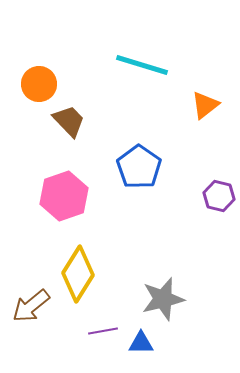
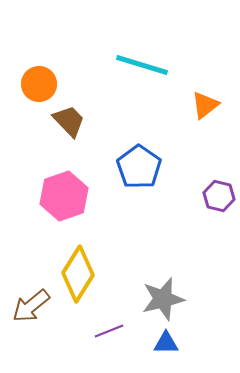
purple line: moved 6 px right; rotated 12 degrees counterclockwise
blue triangle: moved 25 px right
